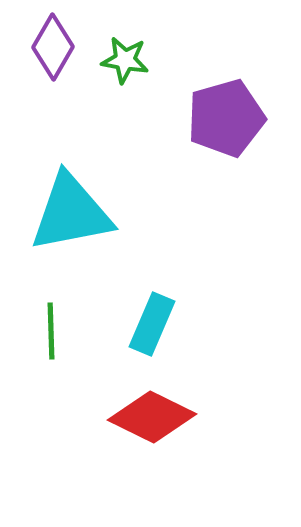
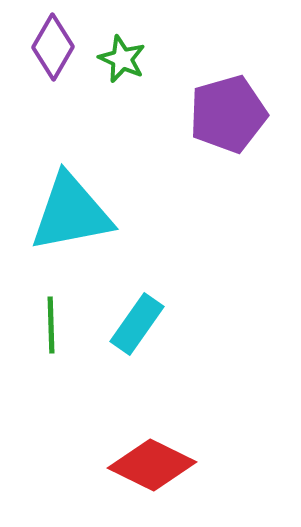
green star: moved 3 px left, 1 px up; rotated 15 degrees clockwise
purple pentagon: moved 2 px right, 4 px up
cyan rectangle: moved 15 px left; rotated 12 degrees clockwise
green line: moved 6 px up
red diamond: moved 48 px down
